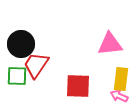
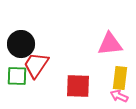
yellow rectangle: moved 1 px left, 1 px up
